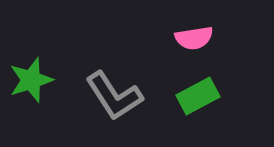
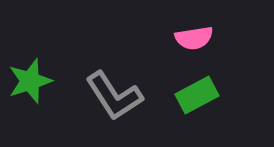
green star: moved 1 px left, 1 px down
green rectangle: moved 1 px left, 1 px up
